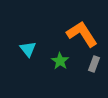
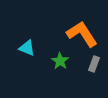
cyan triangle: moved 1 px left, 1 px up; rotated 30 degrees counterclockwise
